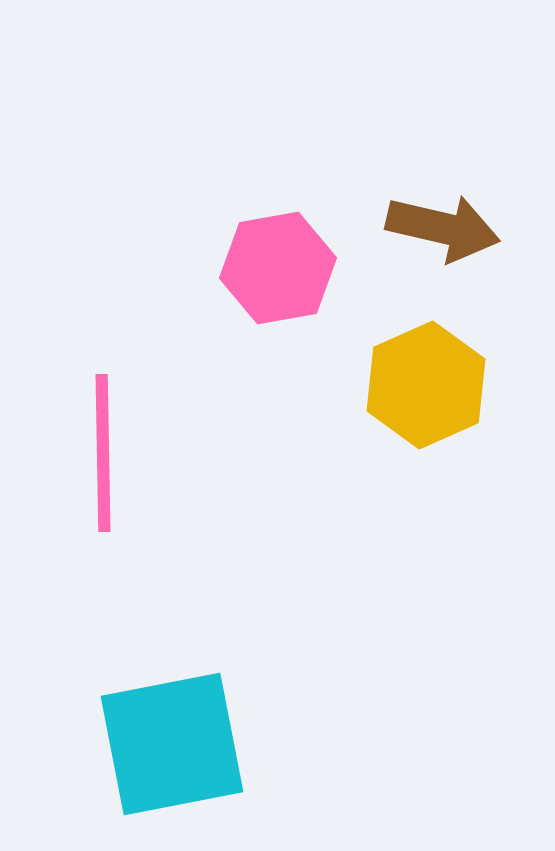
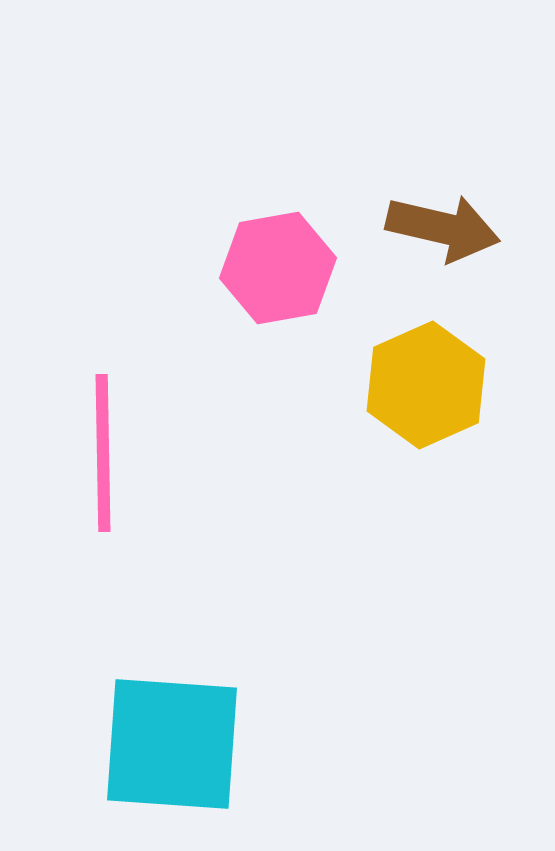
cyan square: rotated 15 degrees clockwise
